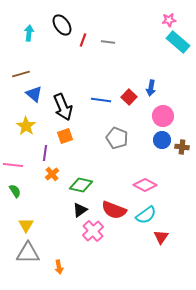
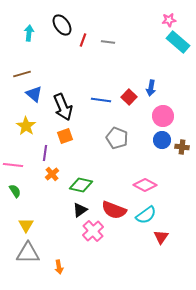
brown line: moved 1 px right
